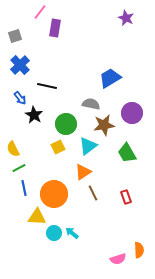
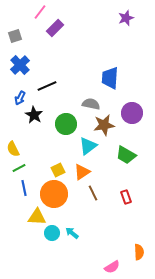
purple star: rotated 28 degrees clockwise
purple rectangle: rotated 36 degrees clockwise
blue trapezoid: rotated 55 degrees counterclockwise
black line: rotated 36 degrees counterclockwise
blue arrow: rotated 64 degrees clockwise
yellow square: moved 23 px down
green trapezoid: moved 1 px left, 2 px down; rotated 30 degrees counterclockwise
orange triangle: moved 1 px left
cyan circle: moved 2 px left
orange semicircle: moved 2 px down
pink semicircle: moved 6 px left, 8 px down; rotated 14 degrees counterclockwise
